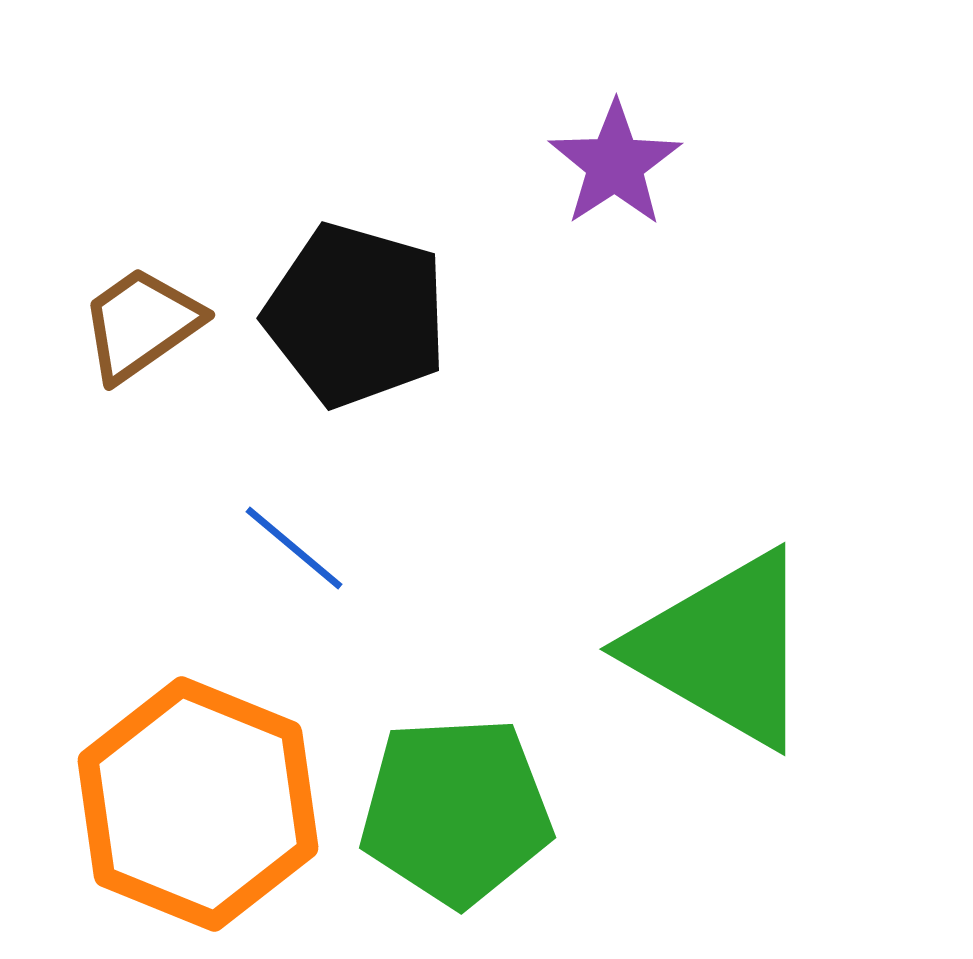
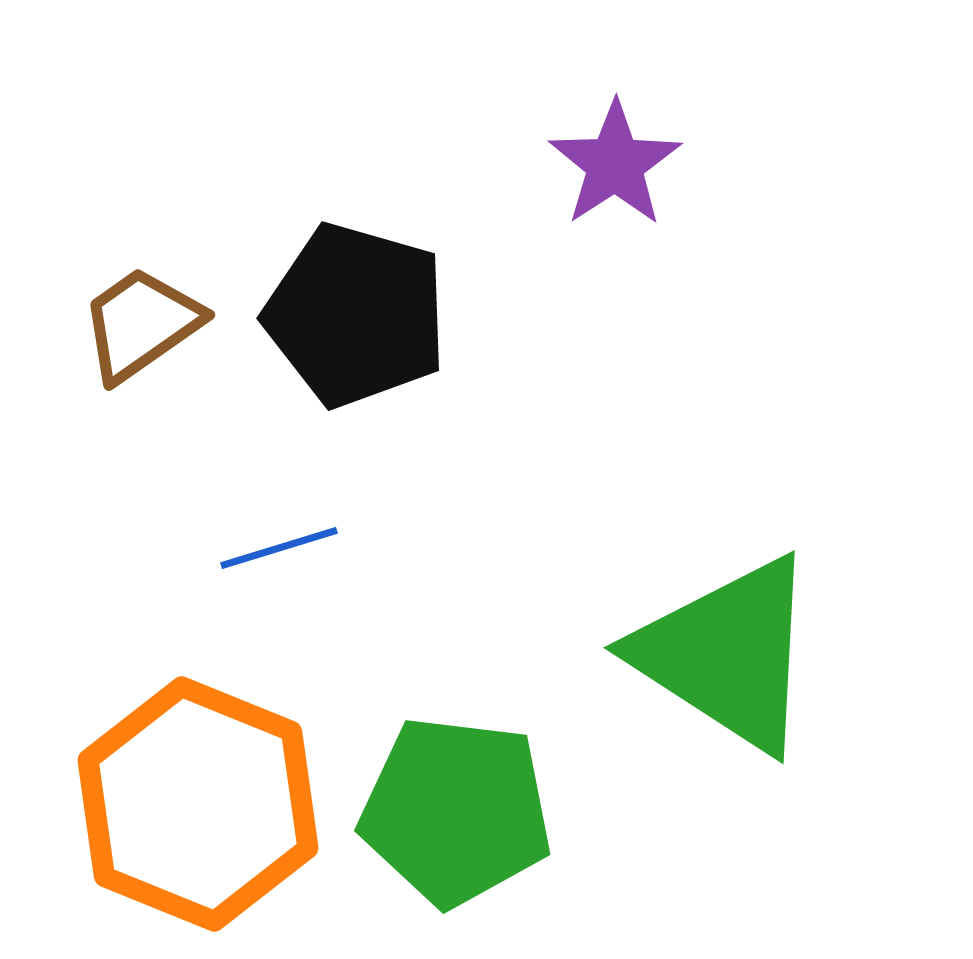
blue line: moved 15 px left; rotated 57 degrees counterclockwise
green triangle: moved 4 px right, 5 px down; rotated 3 degrees clockwise
green pentagon: rotated 10 degrees clockwise
